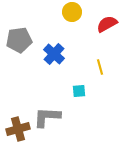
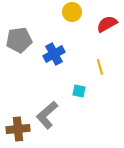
blue cross: rotated 20 degrees clockwise
cyan square: rotated 16 degrees clockwise
gray L-shape: moved 2 px up; rotated 44 degrees counterclockwise
brown cross: rotated 10 degrees clockwise
